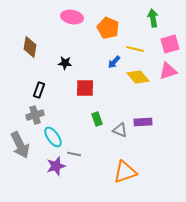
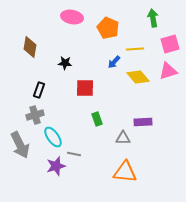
yellow line: rotated 18 degrees counterclockwise
gray triangle: moved 3 px right, 8 px down; rotated 21 degrees counterclockwise
orange triangle: rotated 25 degrees clockwise
